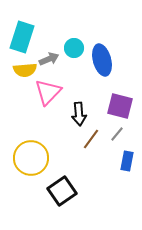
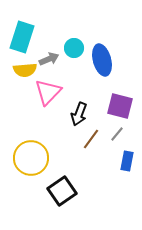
black arrow: rotated 25 degrees clockwise
